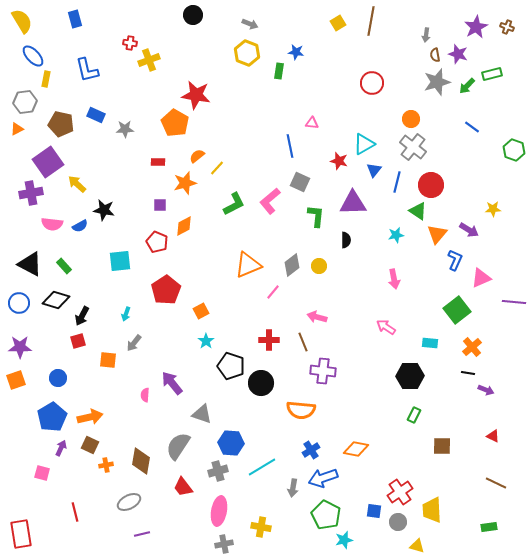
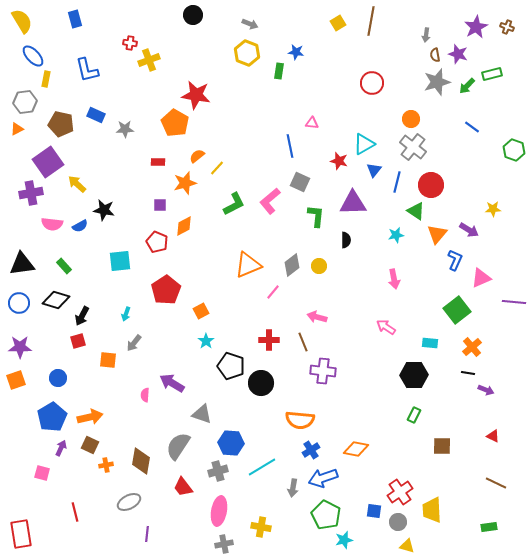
green triangle at (418, 211): moved 2 px left
black triangle at (30, 264): moved 8 px left; rotated 36 degrees counterclockwise
black hexagon at (410, 376): moved 4 px right, 1 px up
purple arrow at (172, 383): rotated 20 degrees counterclockwise
orange semicircle at (301, 410): moved 1 px left, 10 px down
purple line at (142, 534): moved 5 px right; rotated 70 degrees counterclockwise
yellow triangle at (417, 546): moved 10 px left
